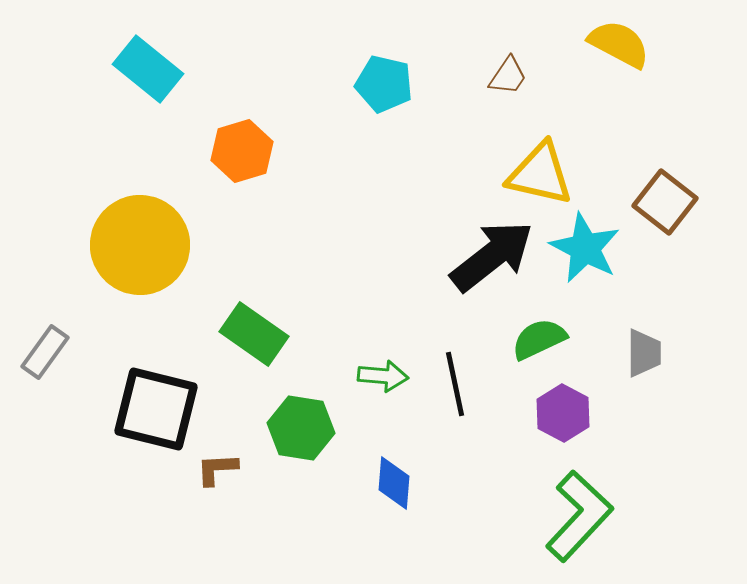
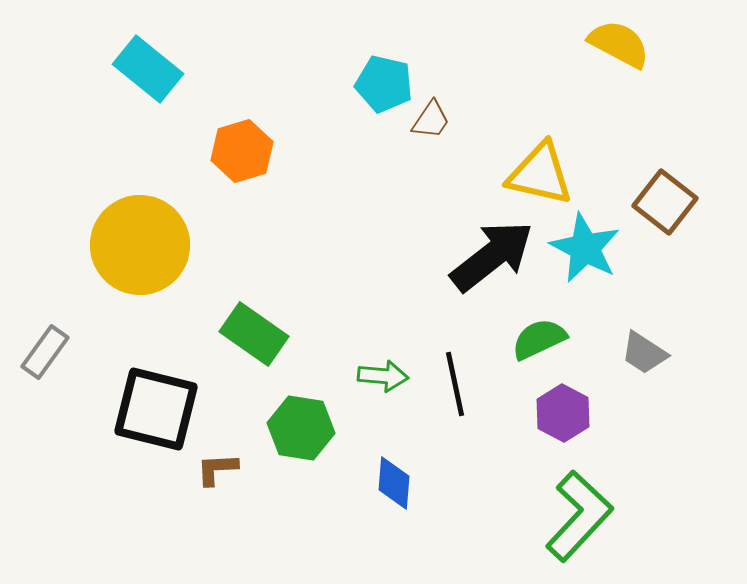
brown trapezoid: moved 77 px left, 44 px down
gray trapezoid: rotated 123 degrees clockwise
